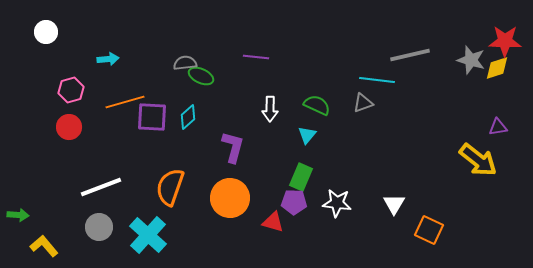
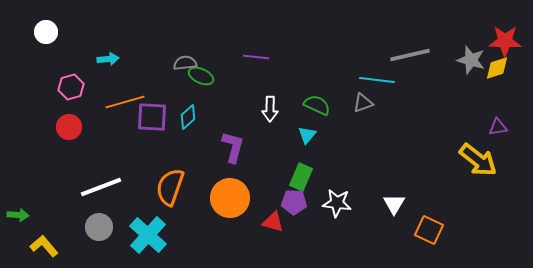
pink hexagon: moved 3 px up
